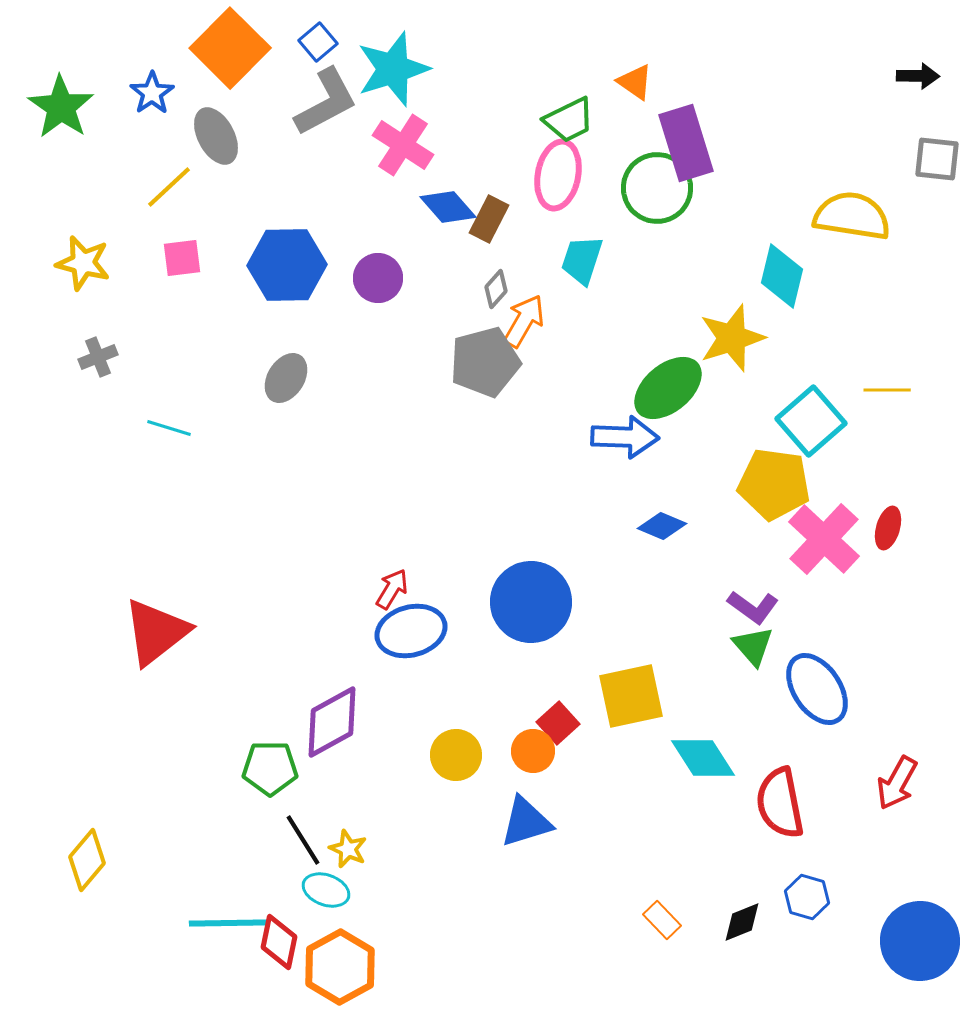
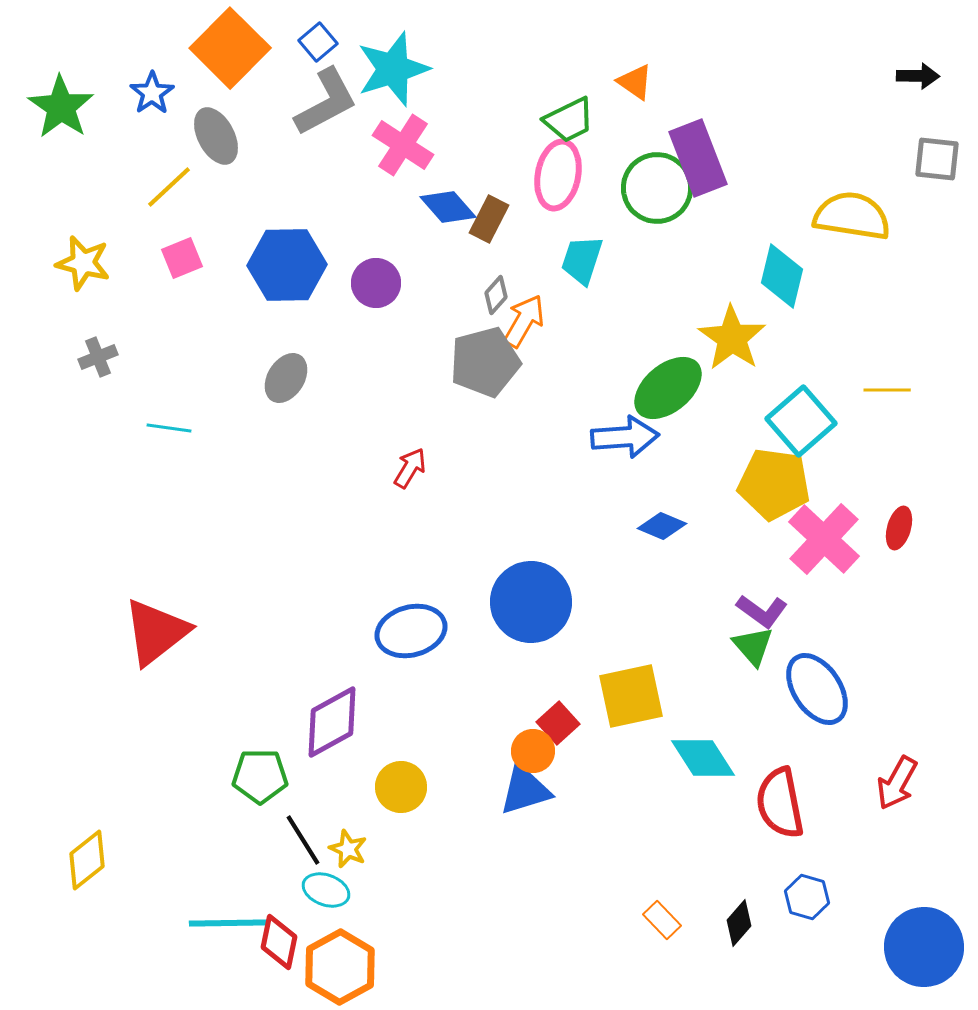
purple rectangle at (686, 143): moved 12 px right, 15 px down; rotated 4 degrees counterclockwise
pink square at (182, 258): rotated 15 degrees counterclockwise
purple circle at (378, 278): moved 2 px left, 5 px down
gray diamond at (496, 289): moved 6 px down
yellow star at (732, 338): rotated 20 degrees counterclockwise
cyan square at (811, 421): moved 10 px left
cyan line at (169, 428): rotated 9 degrees counterclockwise
blue arrow at (625, 437): rotated 6 degrees counterclockwise
red ellipse at (888, 528): moved 11 px right
red arrow at (392, 589): moved 18 px right, 121 px up
purple L-shape at (753, 607): moved 9 px right, 4 px down
yellow circle at (456, 755): moved 55 px left, 32 px down
green pentagon at (270, 768): moved 10 px left, 8 px down
blue triangle at (526, 822): moved 1 px left, 32 px up
yellow diamond at (87, 860): rotated 12 degrees clockwise
black diamond at (742, 922): moved 3 px left, 1 px down; rotated 27 degrees counterclockwise
blue circle at (920, 941): moved 4 px right, 6 px down
